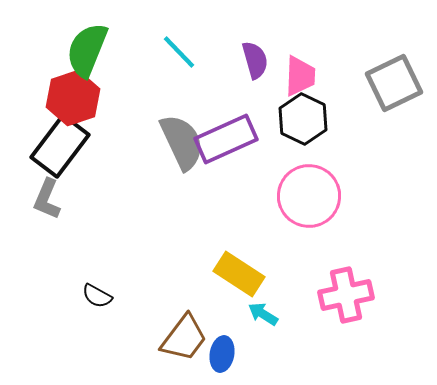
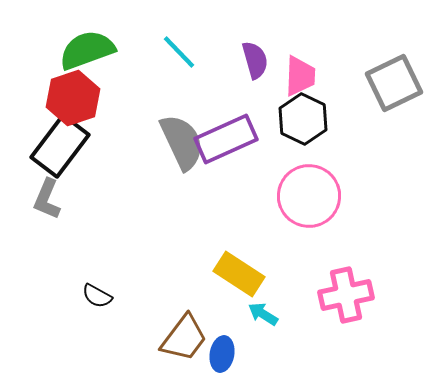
green semicircle: rotated 48 degrees clockwise
